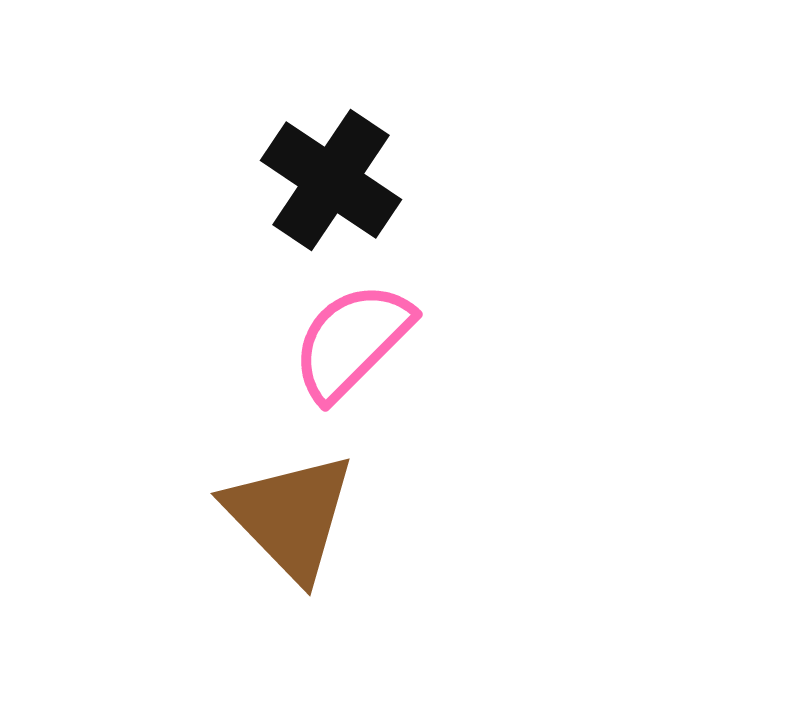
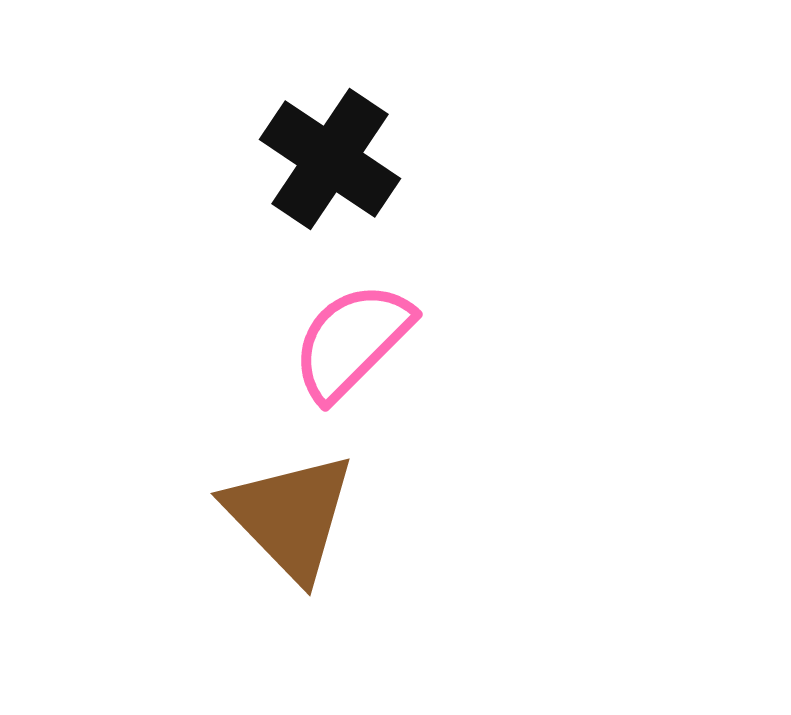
black cross: moved 1 px left, 21 px up
